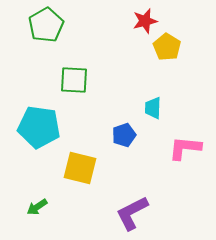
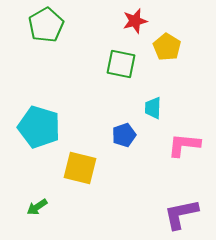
red star: moved 10 px left
green square: moved 47 px right, 16 px up; rotated 8 degrees clockwise
cyan pentagon: rotated 9 degrees clockwise
pink L-shape: moved 1 px left, 3 px up
purple L-shape: moved 49 px right, 1 px down; rotated 15 degrees clockwise
